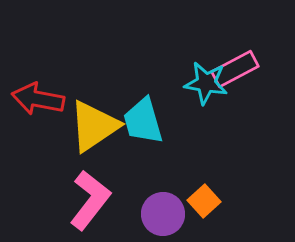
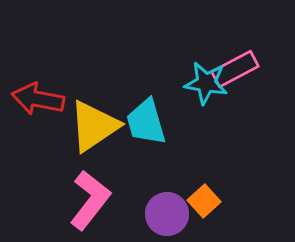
cyan trapezoid: moved 3 px right, 1 px down
purple circle: moved 4 px right
